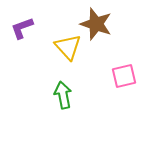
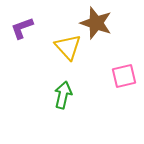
brown star: moved 1 px up
green arrow: rotated 24 degrees clockwise
